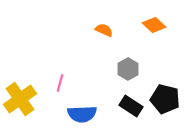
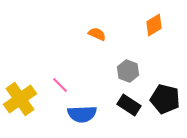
orange diamond: rotated 75 degrees counterclockwise
orange semicircle: moved 7 px left, 4 px down
gray hexagon: moved 2 px down; rotated 10 degrees counterclockwise
pink line: moved 2 px down; rotated 60 degrees counterclockwise
black rectangle: moved 2 px left, 1 px up
